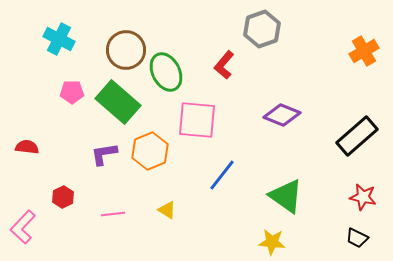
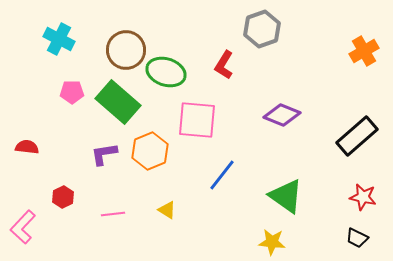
red L-shape: rotated 8 degrees counterclockwise
green ellipse: rotated 45 degrees counterclockwise
